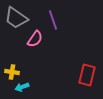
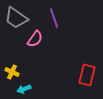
purple line: moved 1 px right, 2 px up
yellow cross: rotated 16 degrees clockwise
cyan arrow: moved 2 px right, 2 px down
